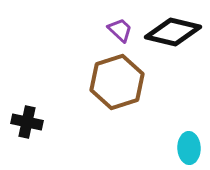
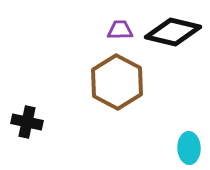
purple trapezoid: rotated 44 degrees counterclockwise
brown hexagon: rotated 14 degrees counterclockwise
